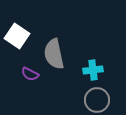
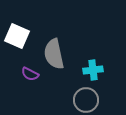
white square: rotated 10 degrees counterclockwise
gray circle: moved 11 px left
